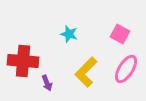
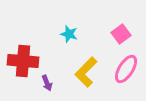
pink square: moved 1 px right; rotated 24 degrees clockwise
